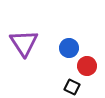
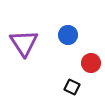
blue circle: moved 1 px left, 13 px up
red circle: moved 4 px right, 3 px up
